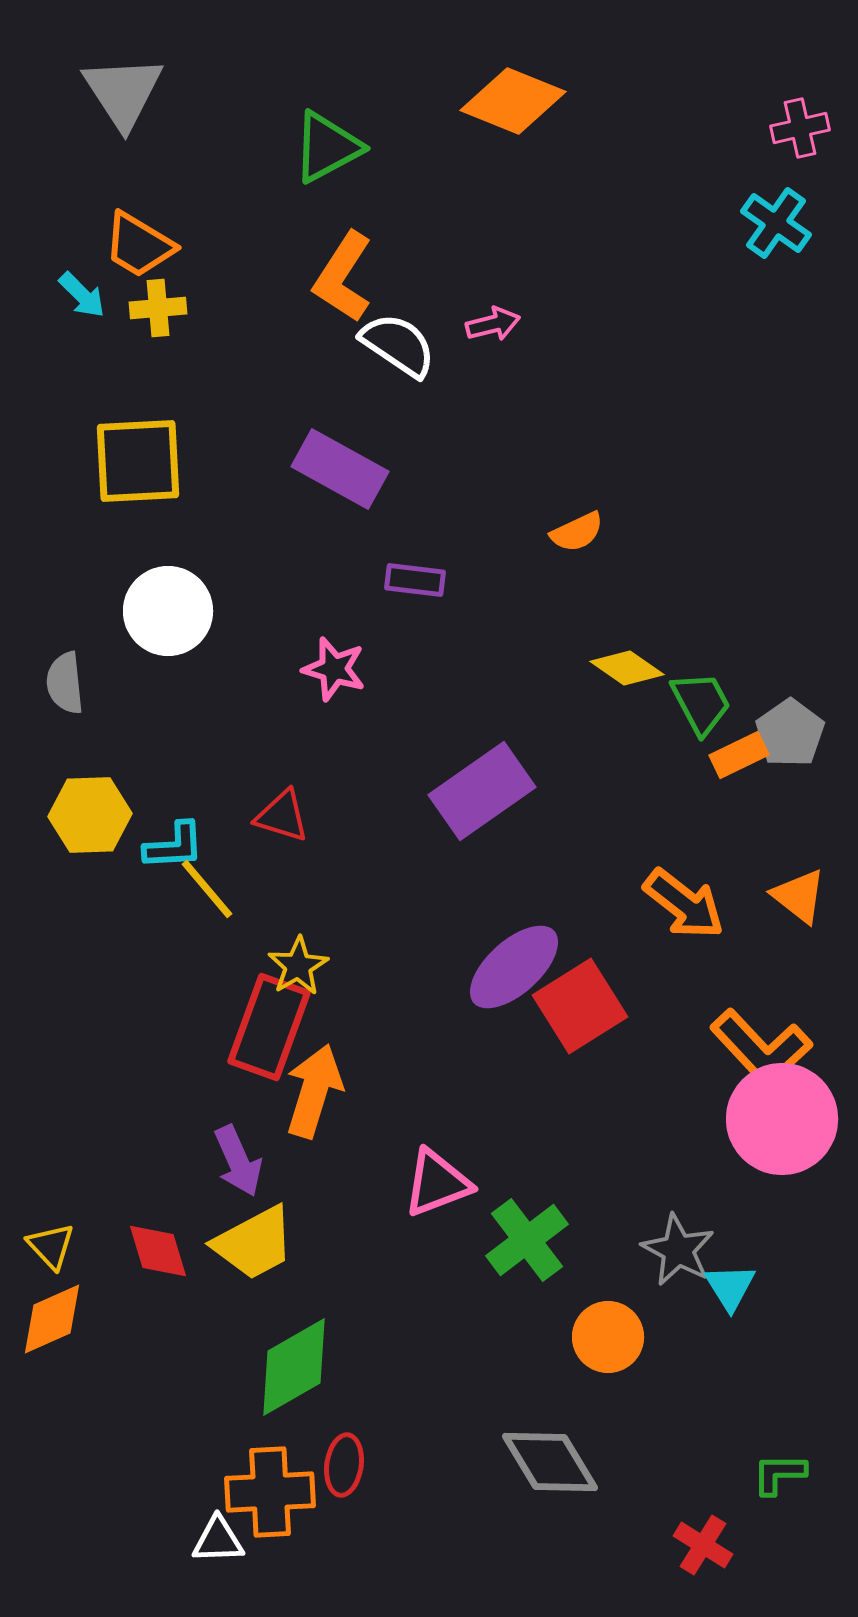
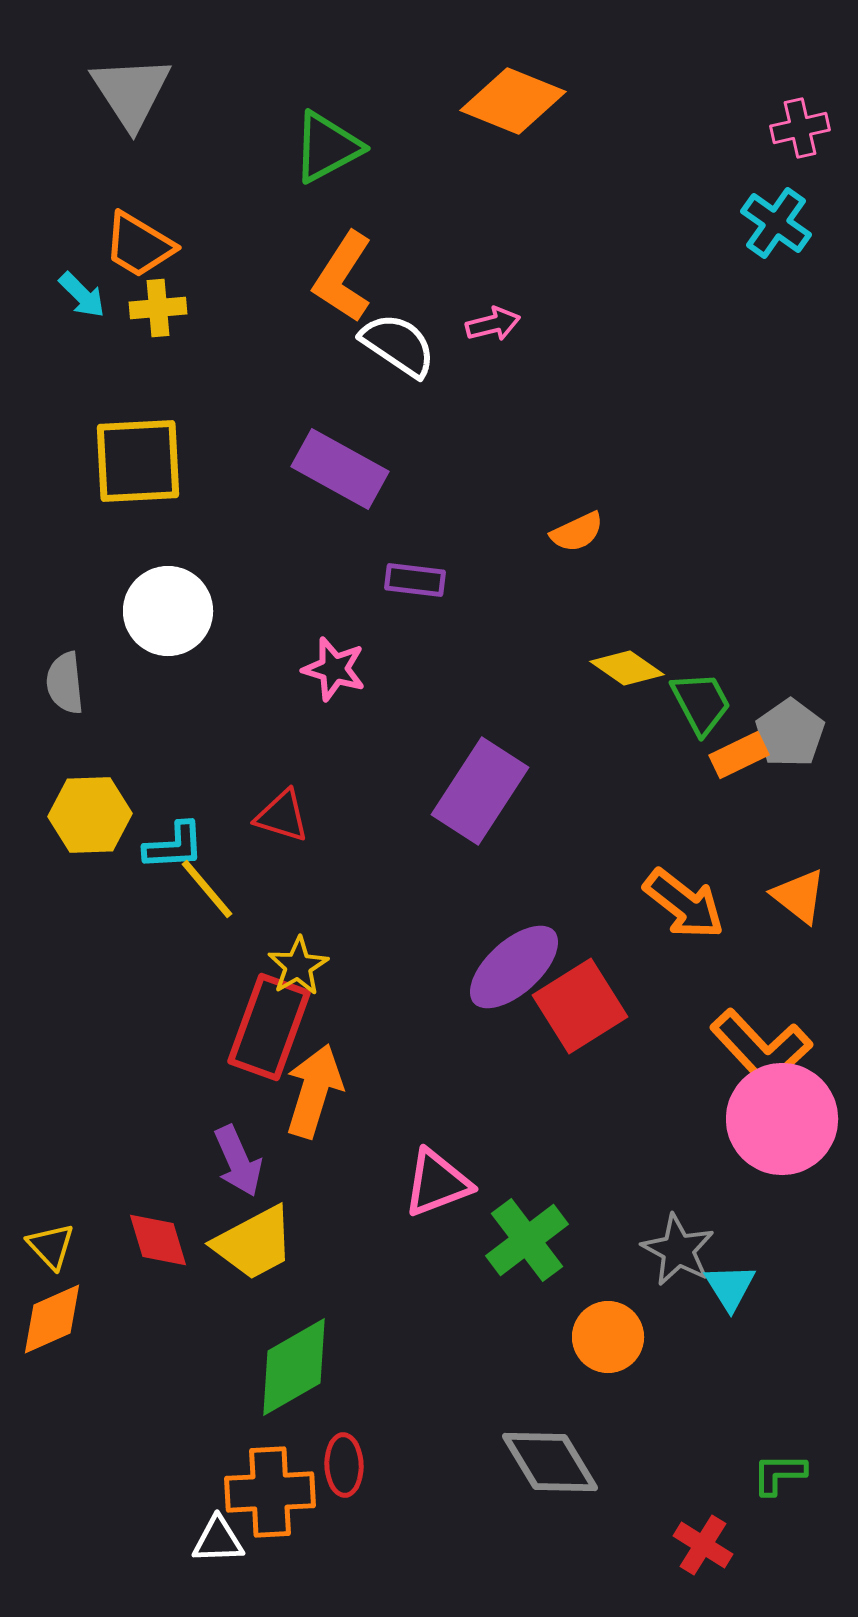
gray triangle at (123, 92): moved 8 px right
purple rectangle at (482, 791): moved 2 px left; rotated 22 degrees counterclockwise
red diamond at (158, 1251): moved 11 px up
red ellipse at (344, 1465): rotated 10 degrees counterclockwise
